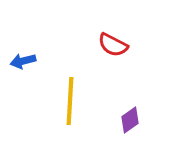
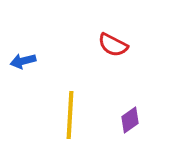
yellow line: moved 14 px down
